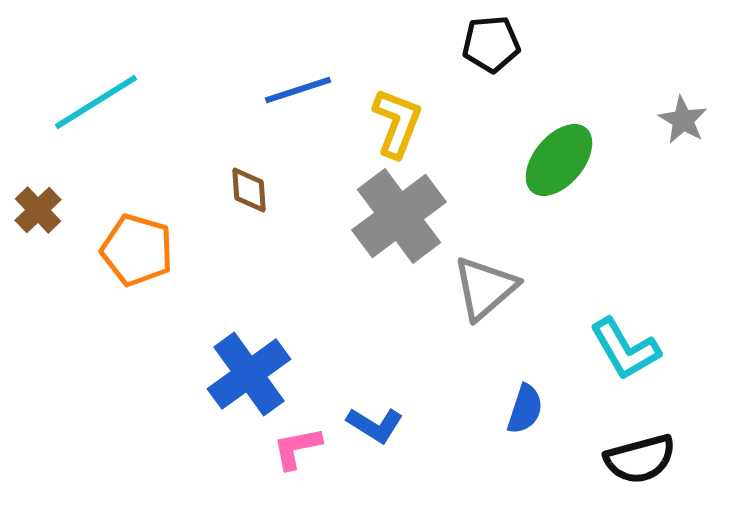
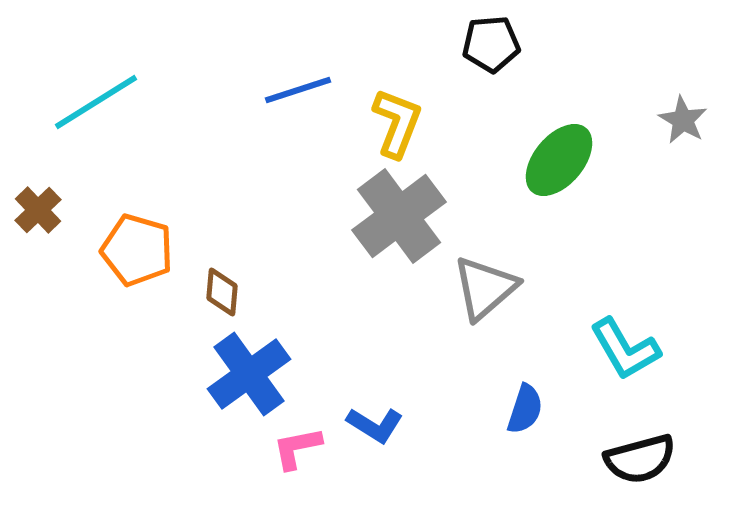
brown diamond: moved 27 px left, 102 px down; rotated 9 degrees clockwise
